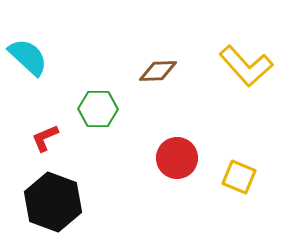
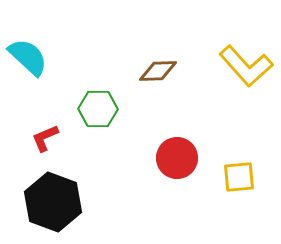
yellow square: rotated 28 degrees counterclockwise
